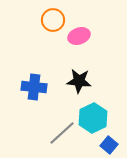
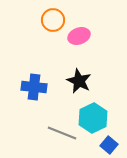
black star: rotated 20 degrees clockwise
gray line: rotated 64 degrees clockwise
